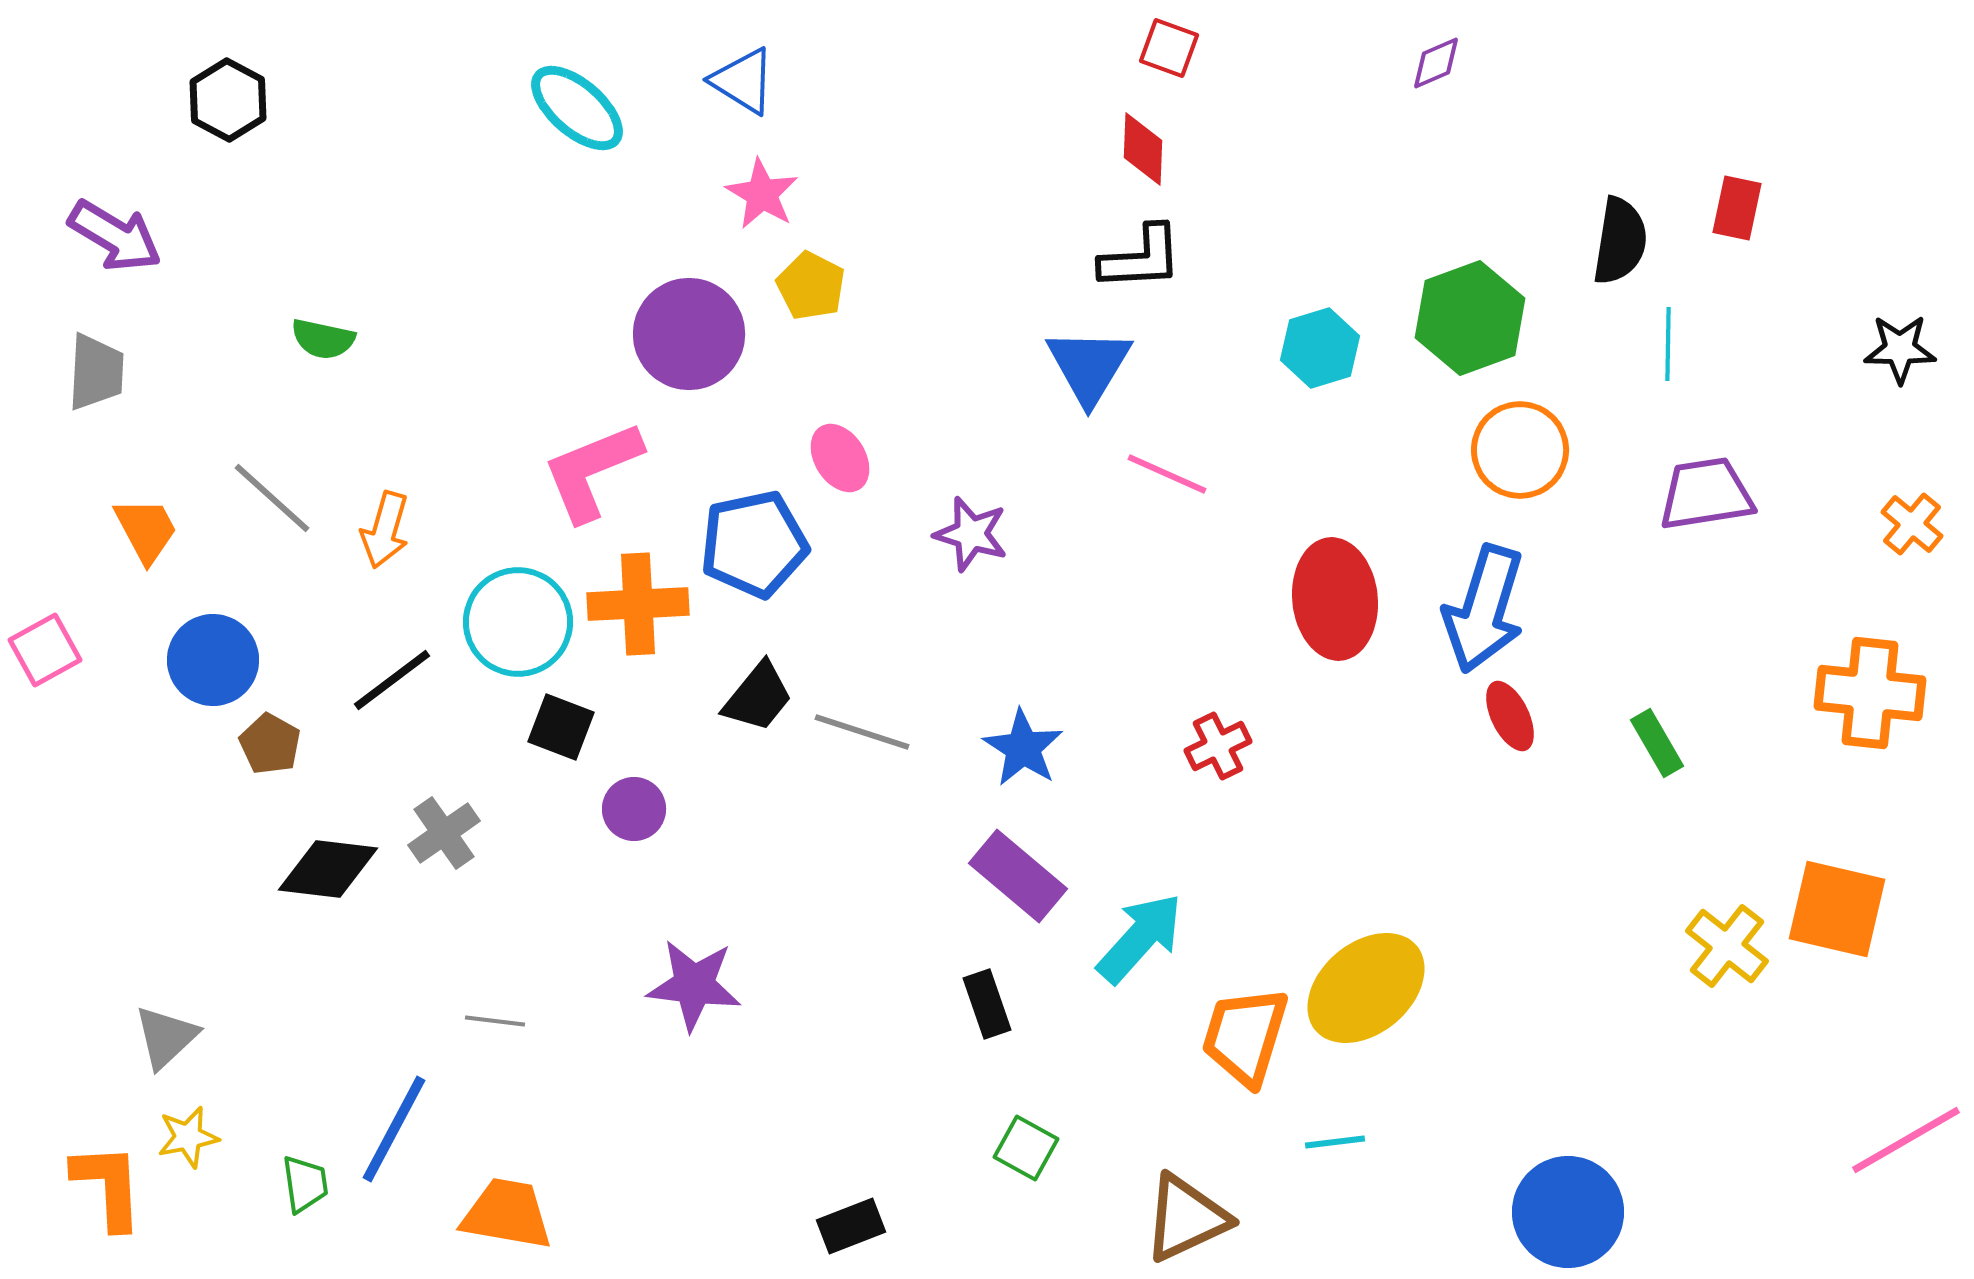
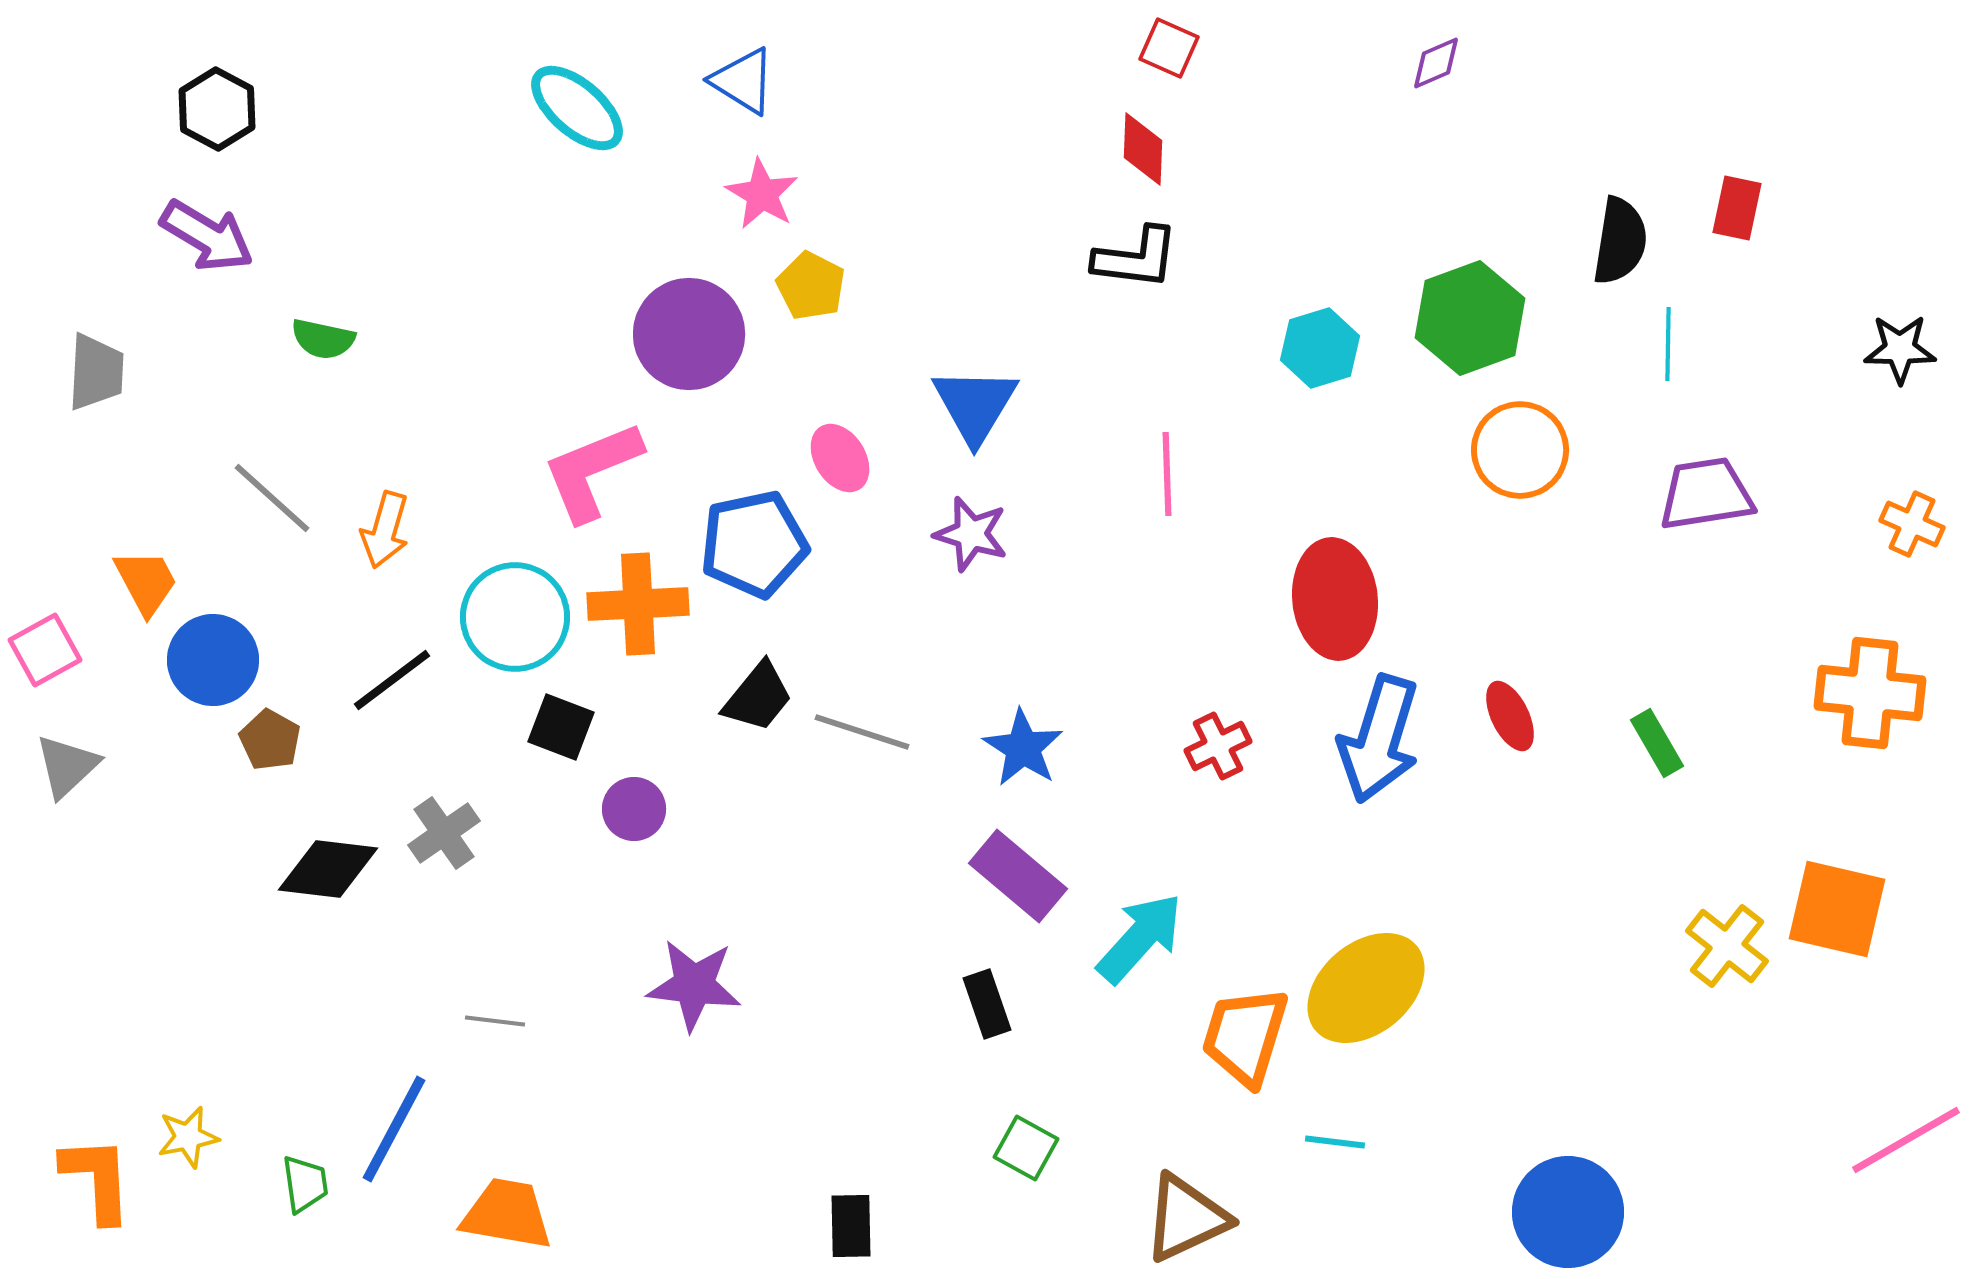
red square at (1169, 48): rotated 4 degrees clockwise
black hexagon at (228, 100): moved 11 px left, 9 px down
purple arrow at (115, 236): moved 92 px right
black L-shape at (1141, 258): moved 5 px left; rotated 10 degrees clockwise
blue triangle at (1089, 366): moved 114 px left, 39 px down
pink line at (1167, 474): rotated 64 degrees clockwise
orange cross at (1912, 524): rotated 16 degrees counterclockwise
orange trapezoid at (146, 530): moved 52 px down
blue arrow at (1484, 609): moved 105 px left, 130 px down
cyan circle at (518, 622): moved 3 px left, 5 px up
brown pentagon at (270, 744): moved 4 px up
gray triangle at (166, 1037): moved 99 px left, 271 px up
cyan line at (1335, 1142): rotated 14 degrees clockwise
orange L-shape at (108, 1186): moved 11 px left, 7 px up
black rectangle at (851, 1226): rotated 70 degrees counterclockwise
